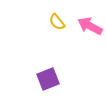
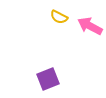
yellow semicircle: moved 2 px right, 5 px up; rotated 24 degrees counterclockwise
